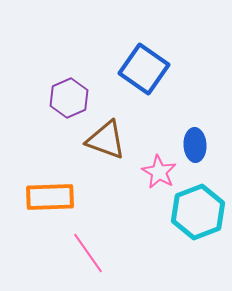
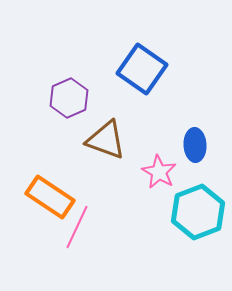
blue square: moved 2 px left
orange rectangle: rotated 36 degrees clockwise
pink line: moved 11 px left, 26 px up; rotated 60 degrees clockwise
